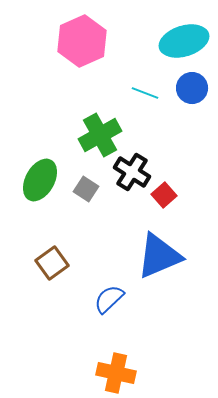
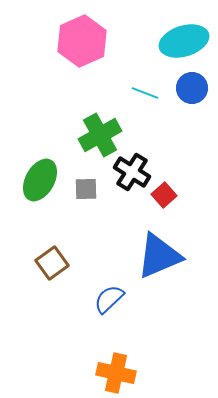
gray square: rotated 35 degrees counterclockwise
